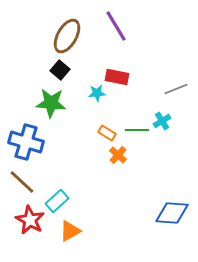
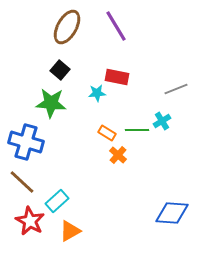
brown ellipse: moved 9 px up
red star: moved 1 px down
